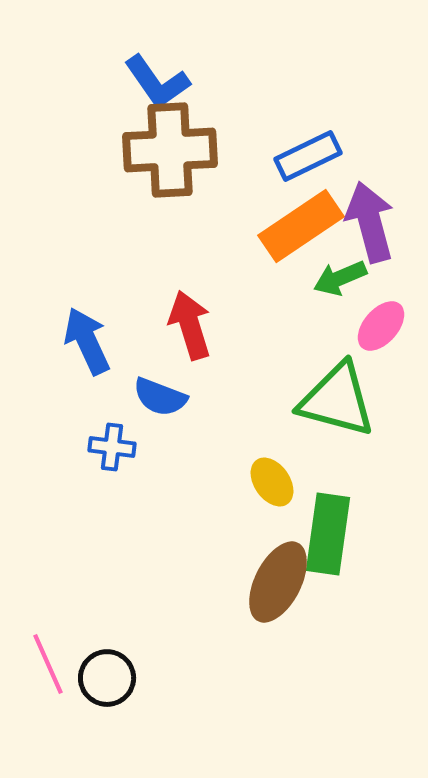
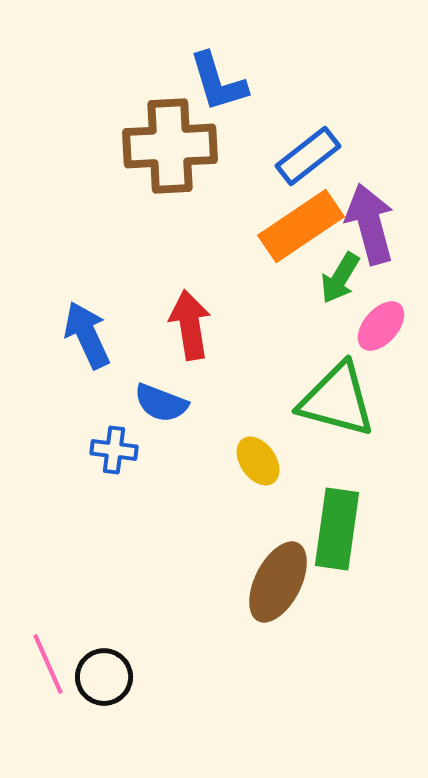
blue L-shape: moved 61 px right; rotated 18 degrees clockwise
brown cross: moved 4 px up
blue rectangle: rotated 12 degrees counterclockwise
purple arrow: moved 2 px down
green arrow: rotated 36 degrees counterclockwise
red arrow: rotated 8 degrees clockwise
blue arrow: moved 6 px up
blue semicircle: moved 1 px right, 6 px down
blue cross: moved 2 px right, 3 px down
yellow ellipse: moved 14 px left, 21 px up
green rectangle: moved 9 px right, 5 px up
black circle: moved 3 px left, 1 px up
